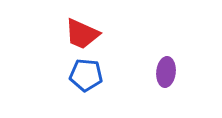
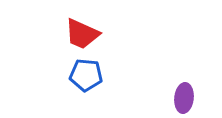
purple ellipse: moved 18 px right, 26 px down
